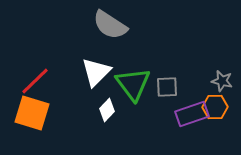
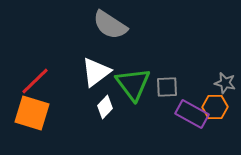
white triangle: rotated 8 degrees clockwise
gray star: moved 3 px right, 2 px down
white diamond: moved 2 px left, 3 px up
purple rectangle: rotated 48 degrees clockwise
